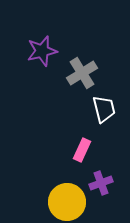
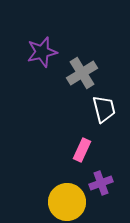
purple star: moved 1 px down
